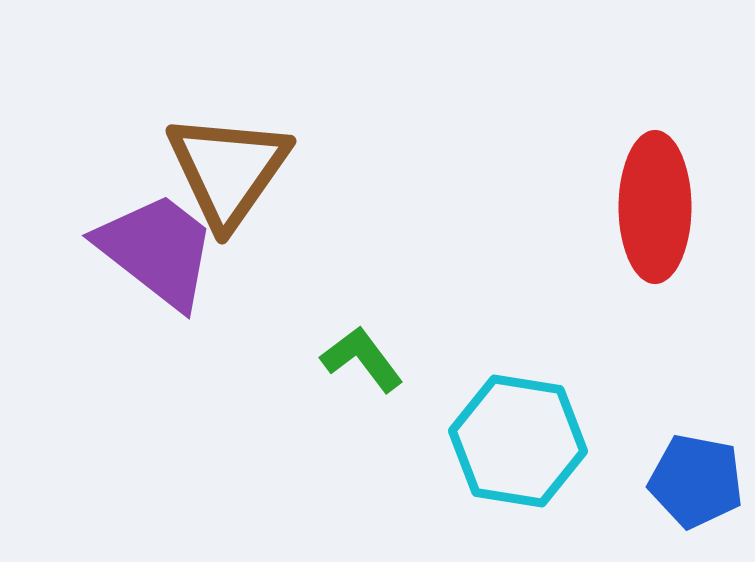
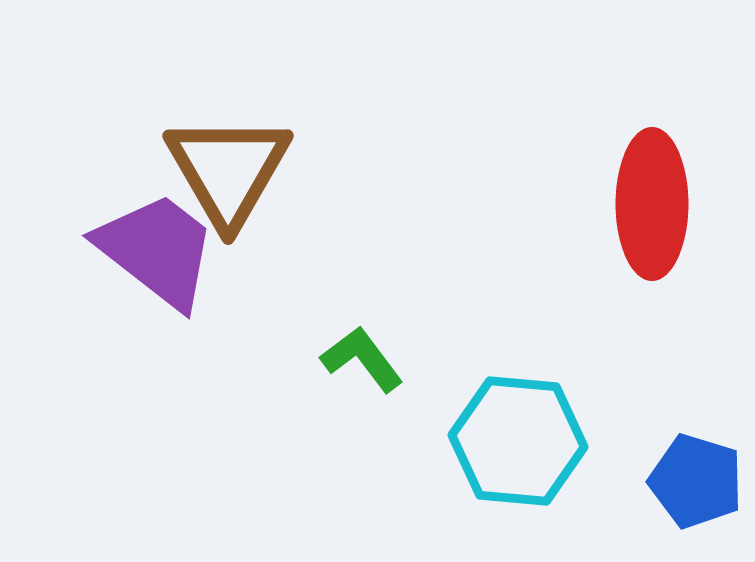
brown triangle: rotated 5 degrees counterclockwise
red ellipse: moved 3 px left, 3 px up
cyan hexagon: rotated 4 degrees counterclockwise
blue pentagon: rotated 6 degrees clockwise
